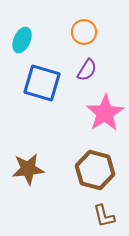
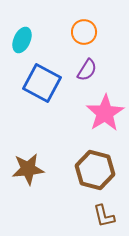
blue square: rotated 12 degrees clockwise
